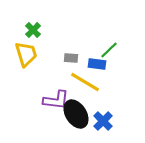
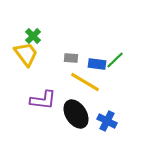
green cross: moved 6 px down
green line: moved 6 px right, 10 px down
yellow trapezoid: rotated 20 degrees counterclockwise
purple L-shape: moved 13 px left
blue cross: moved 4 px right; rotated 18 degrees counterclockwise
